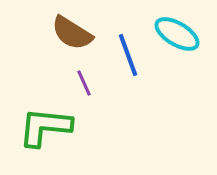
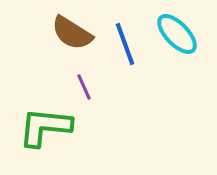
cyan ellipse: rotated 15 degrees clockwise
blue line: moved 3 px left, 11 px up
purple line: moved 4 px down
